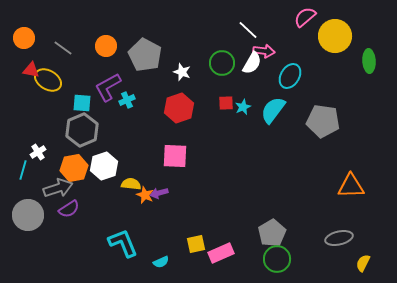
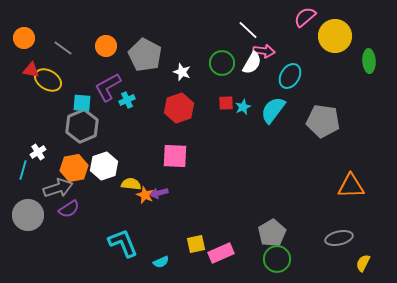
gray hexagon at (82, 130): moved 4 px up
